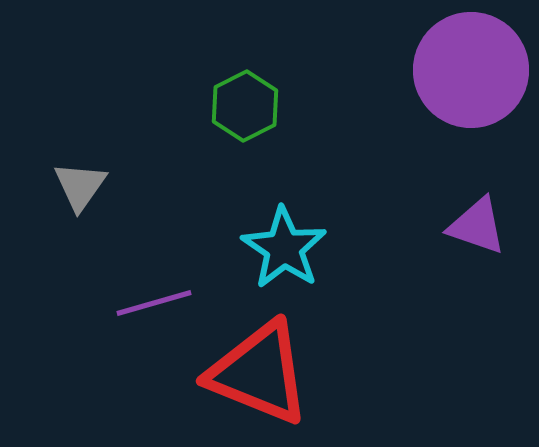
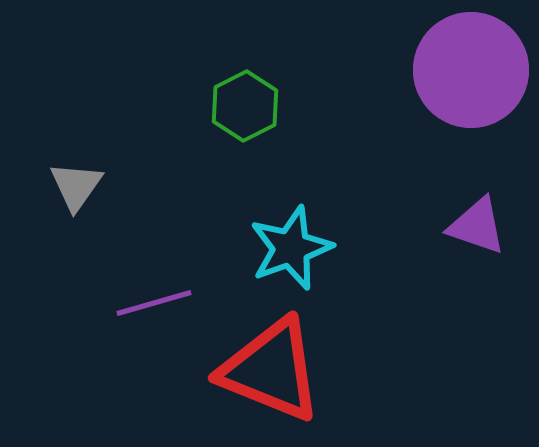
gray triangle: moved 4 px left
cyan star: moved 7 px right; rotated 18 degrees clockwise
red triangle: moved 12 px right, 3 px up
